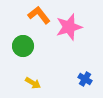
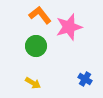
orange L-shape: moved 1 px right
green circle: moved 13 px right
